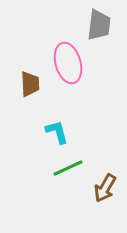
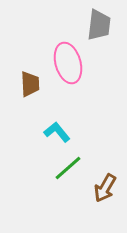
cyan L-shape: rotated 24 degrees counterclockwise
green line: rotated 16 degrees counterclockwise
